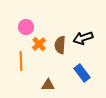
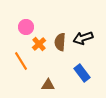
brown semicircle: moved 3 px up
orange line: rotated 30 degrees counterclockwise
